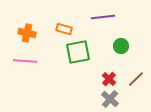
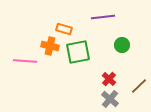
orange cross: moved 23 px right, 13 px down
green circle: moved 1 px right, 1 px up
brown line: moved 3 px right, 7 px down
